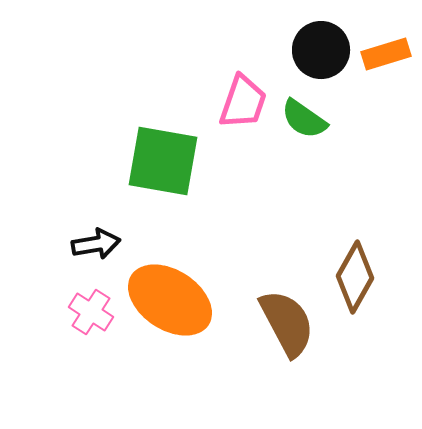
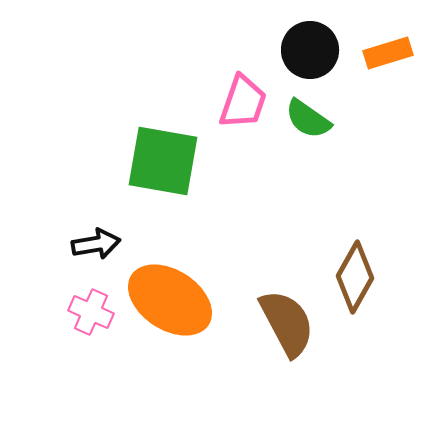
black circle: moved 11 px left
orange rectangle: moved 2 px right, 1 px up
green semicircle: moved 4 px right
pink cross: rotated 9 degrees counterclockwise
